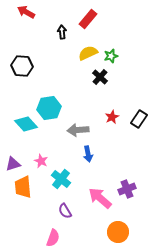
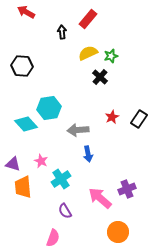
purple triangle: rotated 35 degrees clockwise
cyan cross: rotated 18 degrees clockwise
